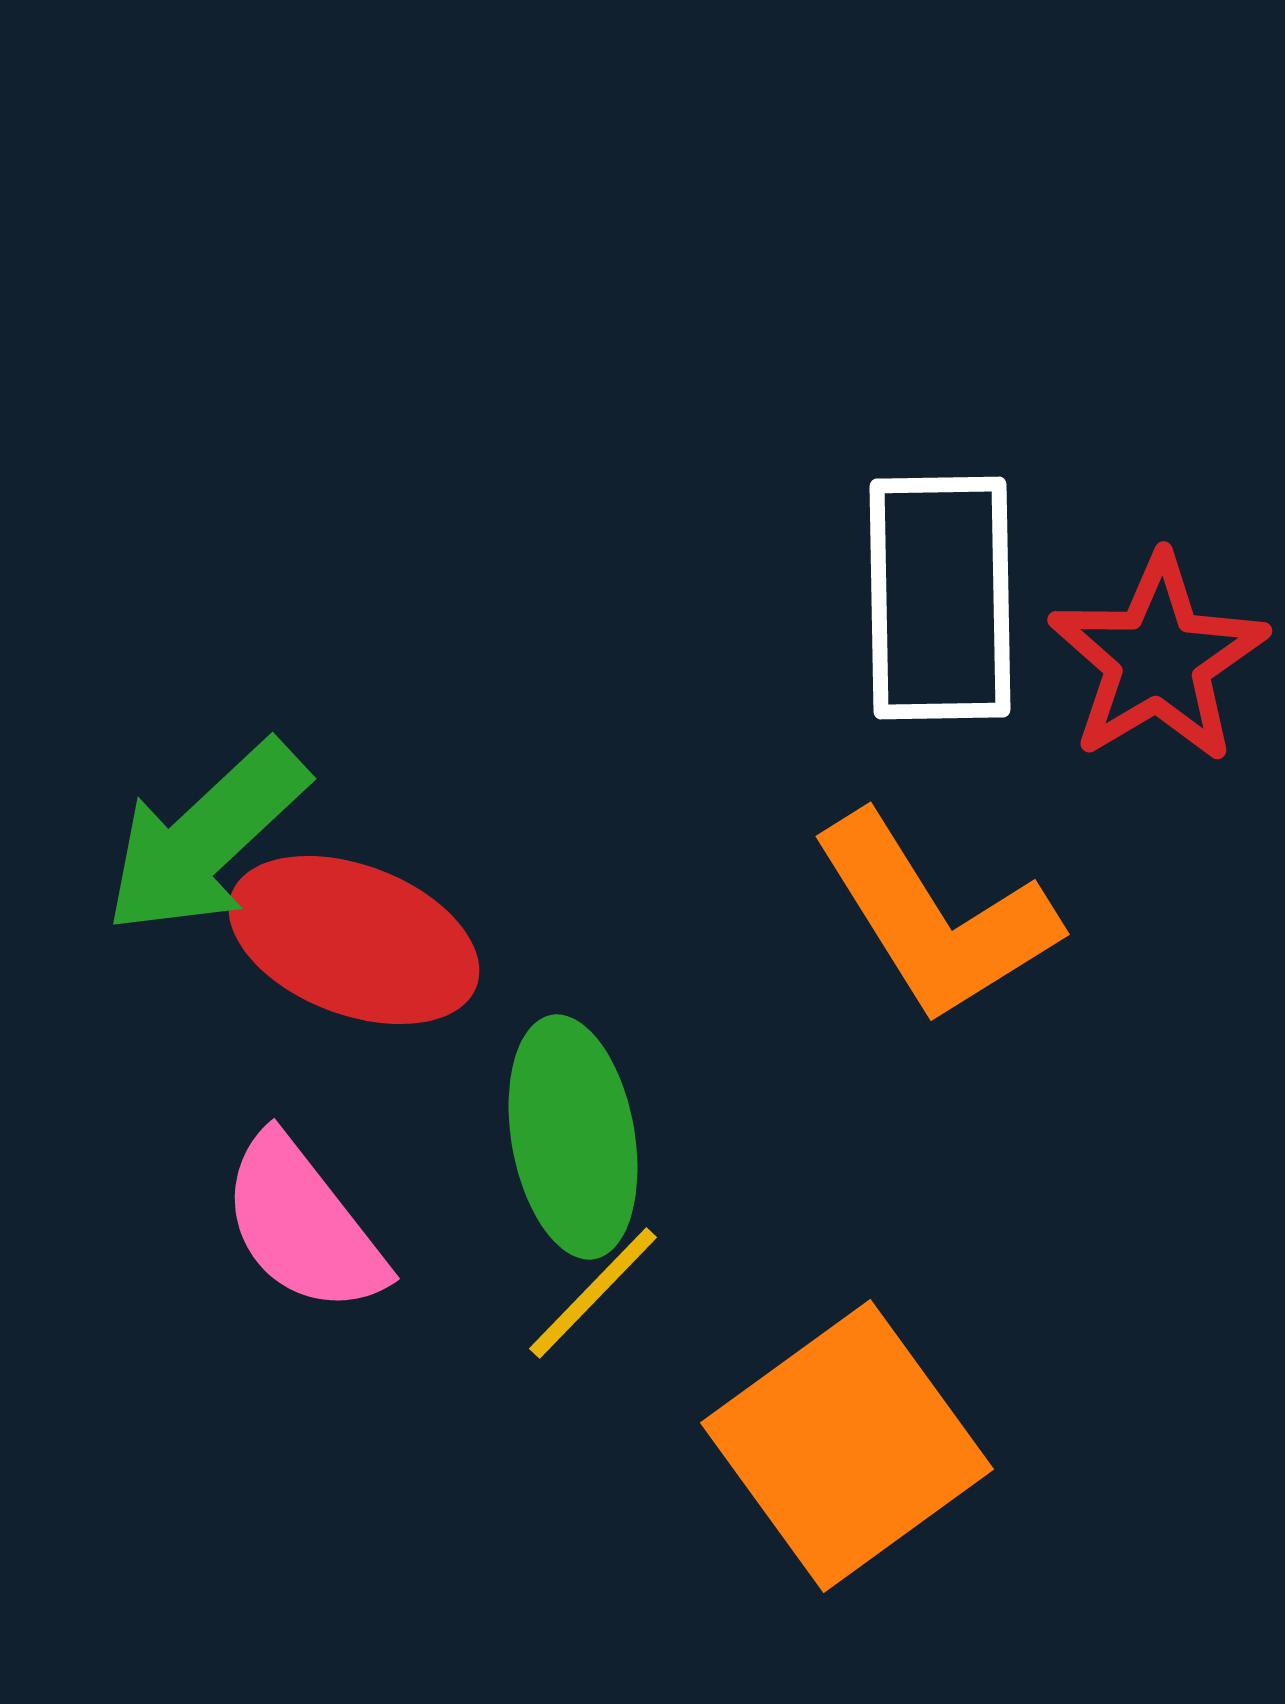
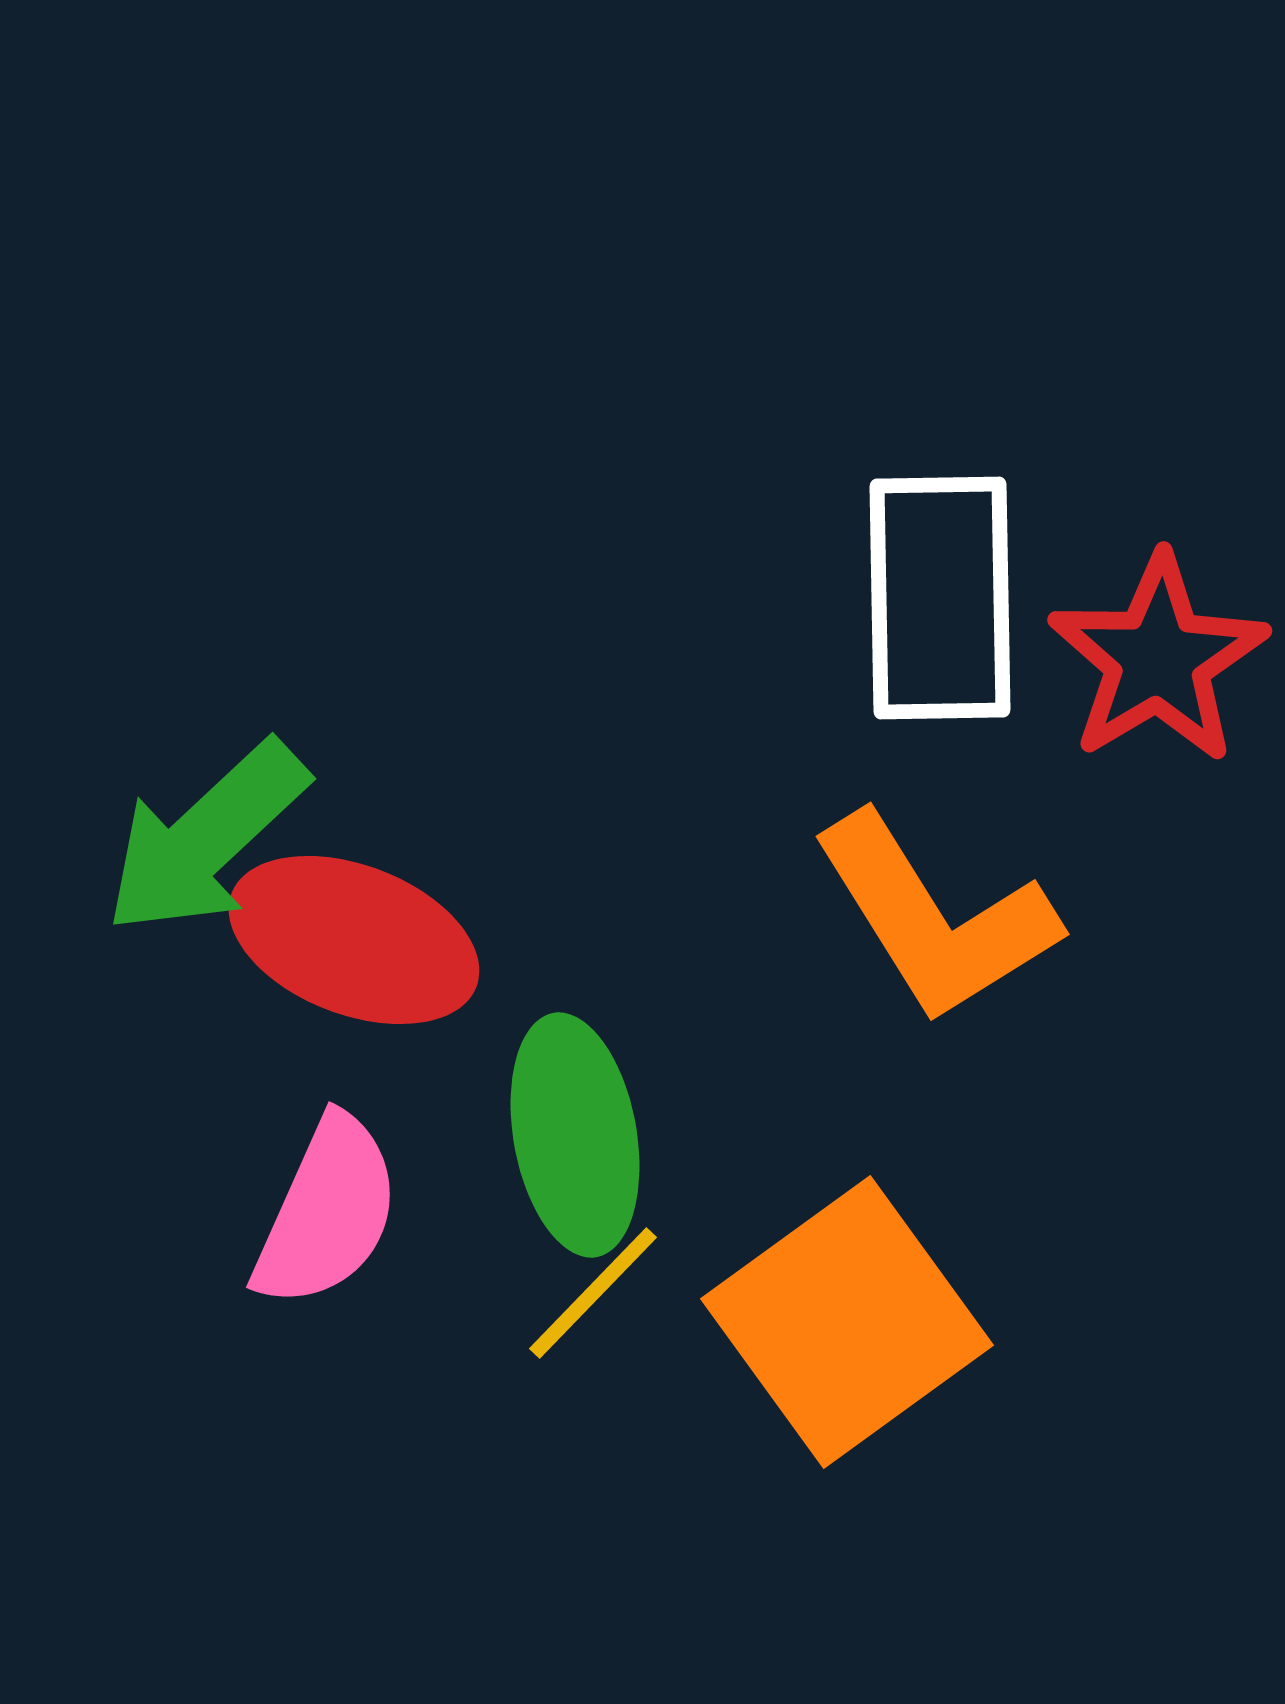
green ellipse: moved 2 px right, 2 px up
pink semicircle: moved 24 px right, 13 px up; rotated 118 degrees counterclockwise
orange square: moved 124 px up
